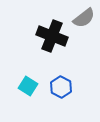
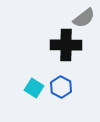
black cross: moved 14 px right, 9 px down; rotated 20 degrees counterclockwise
cyan square: moved 6 px right, 2 px down
